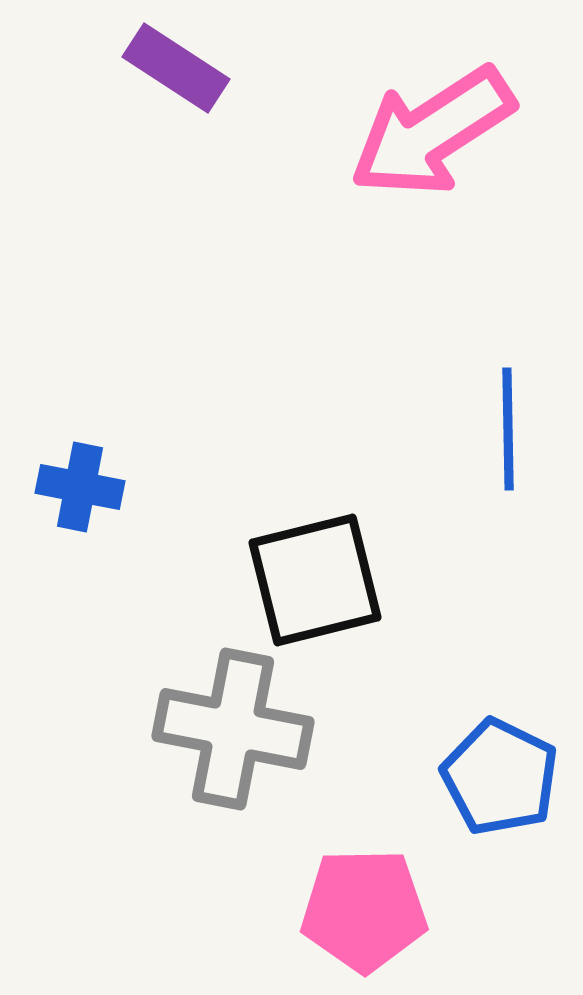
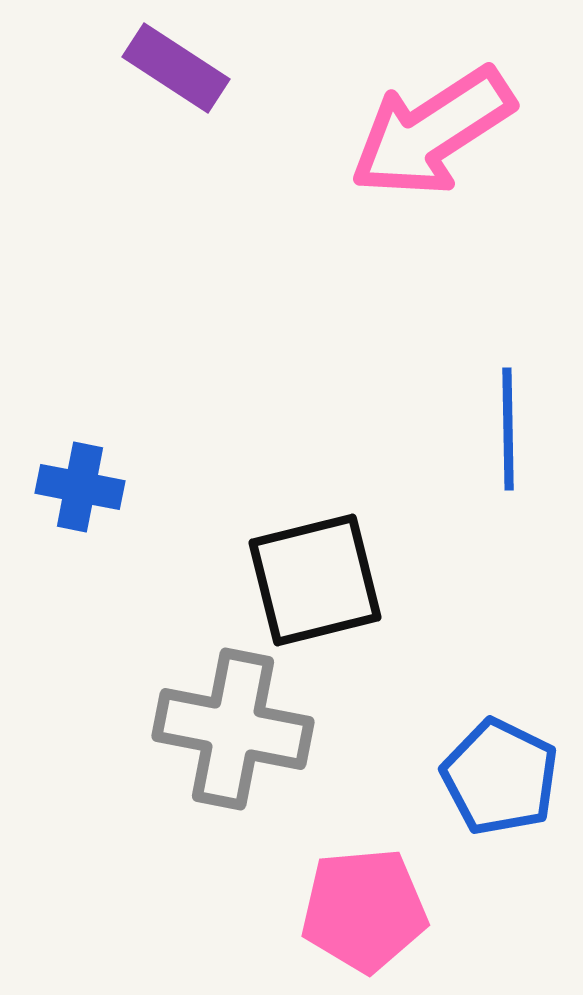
pink pentagon: rotated 4 degrees counterclockwise
